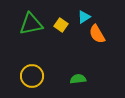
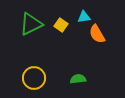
cyan triangle: rotated 24 degrees clockwise
green triangle: rotated 15 degrees counterclockwise
yellow circle: moved 2 px right, 2 px down
